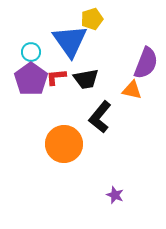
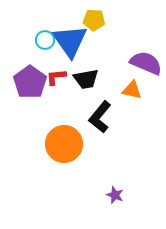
yellow pentagon: moved 2 px right, 1 px down; rotated 20 degrees clockwise
cyan circle: moved 14 px right, 12 px up
purple semicircle: rotated 88 degrees counterclockwise
purple pentagon: moved 1 px left, 3 px down
